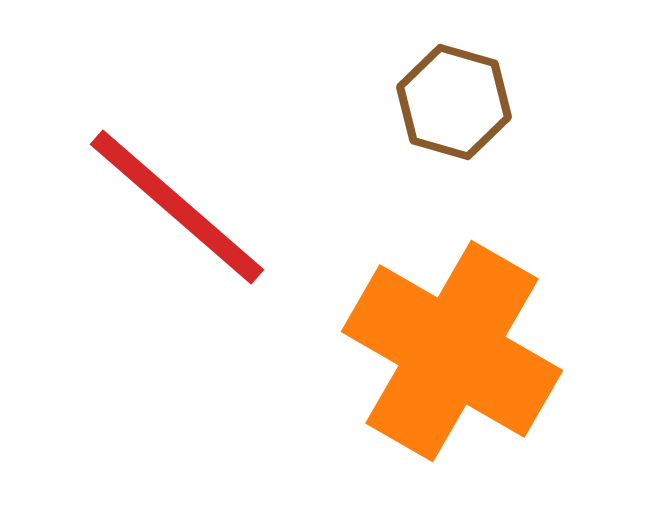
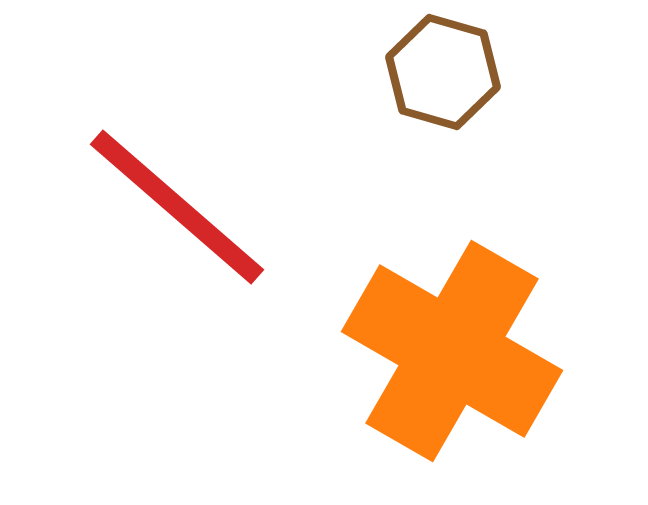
brown hexagon: moved 11 px left, 30 px up
